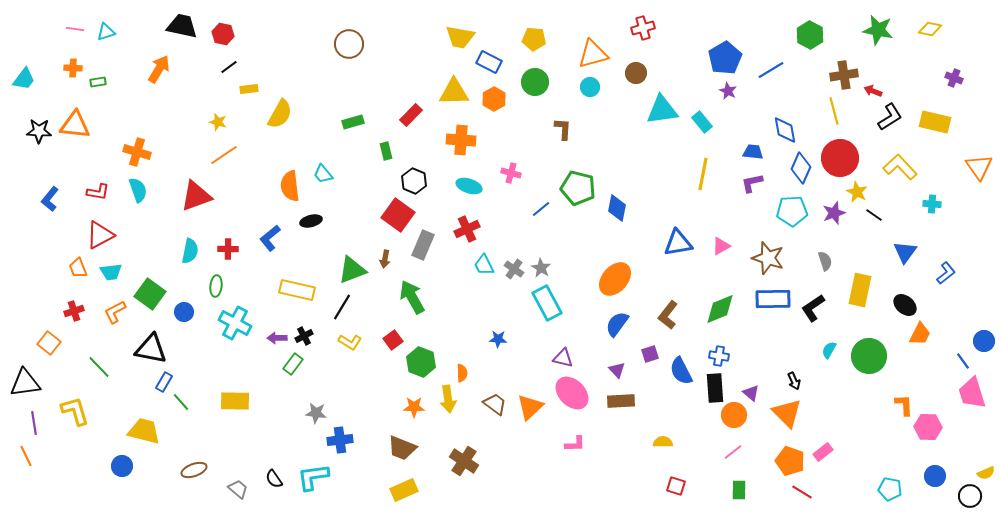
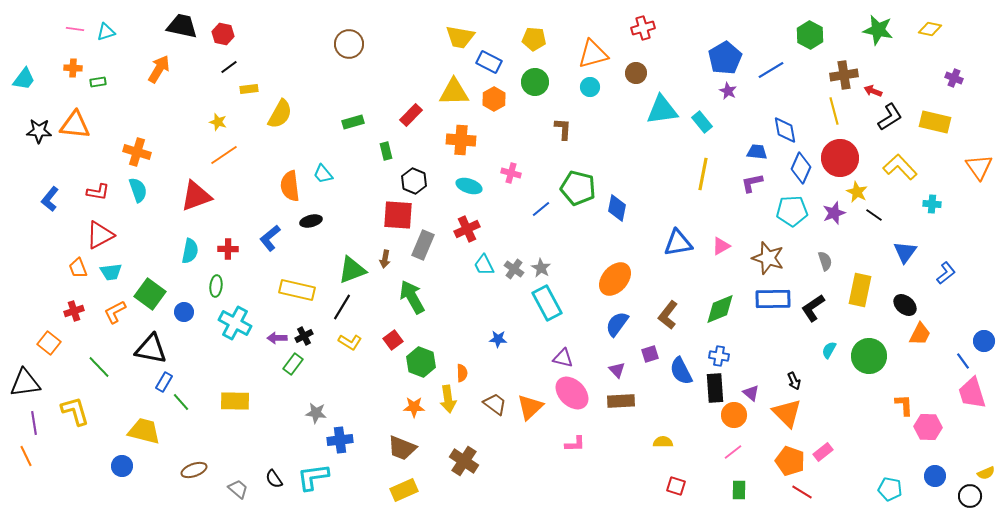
blue trapezoid at (753, 152): moved 4 px right
red square at (398, 215): rotated 32 degrees counterclockwise
